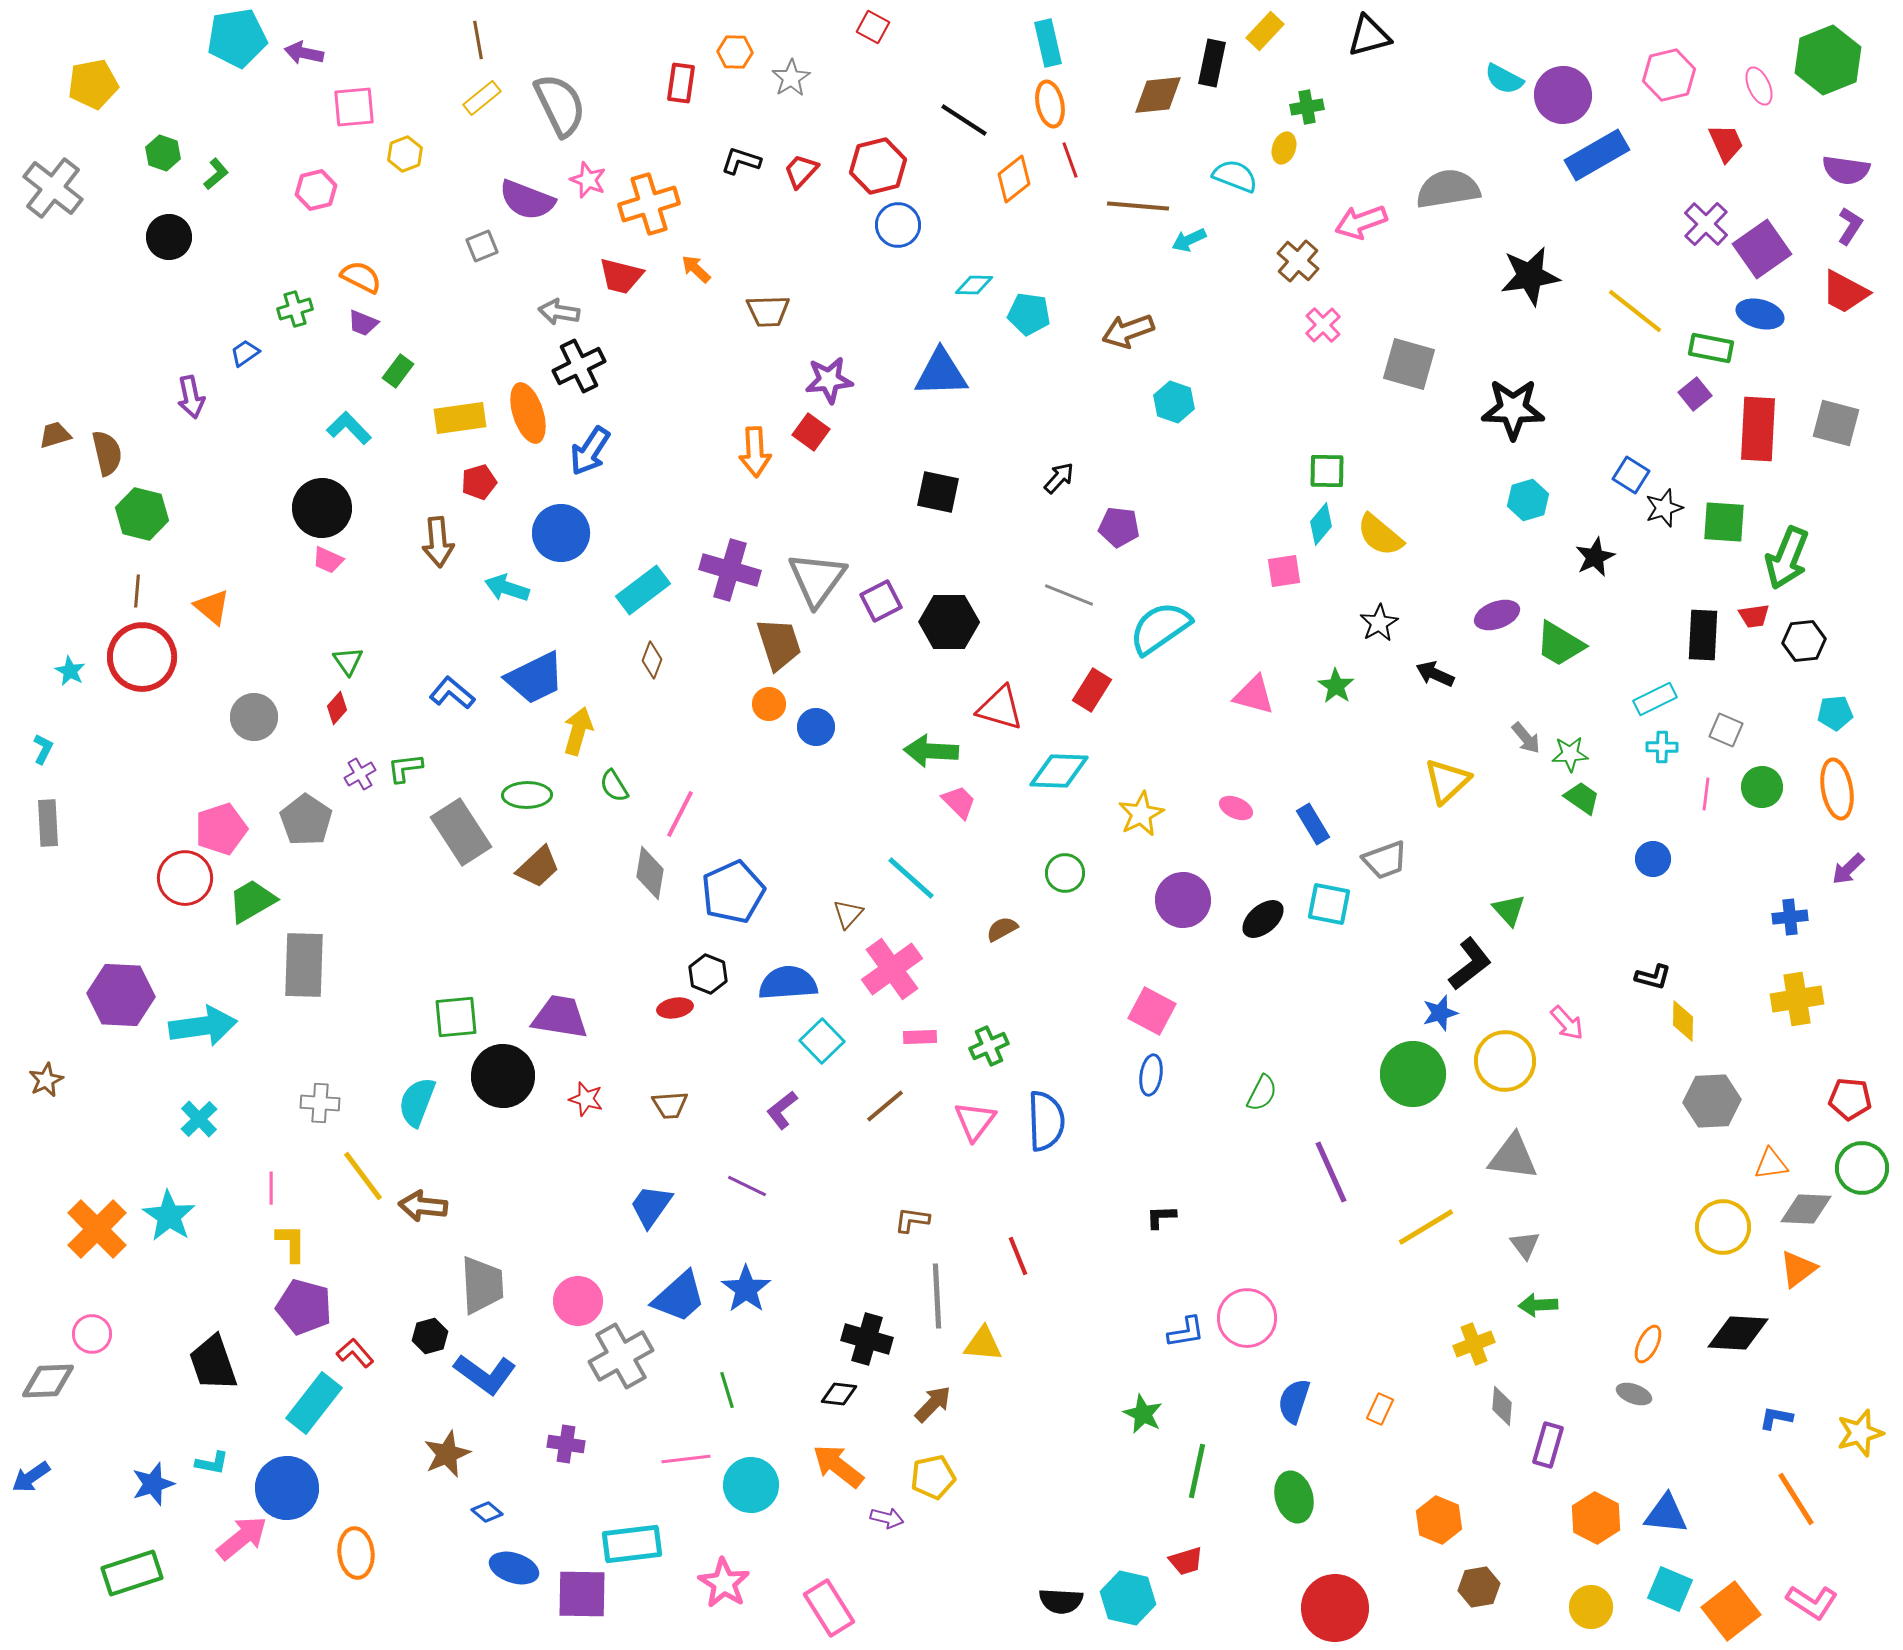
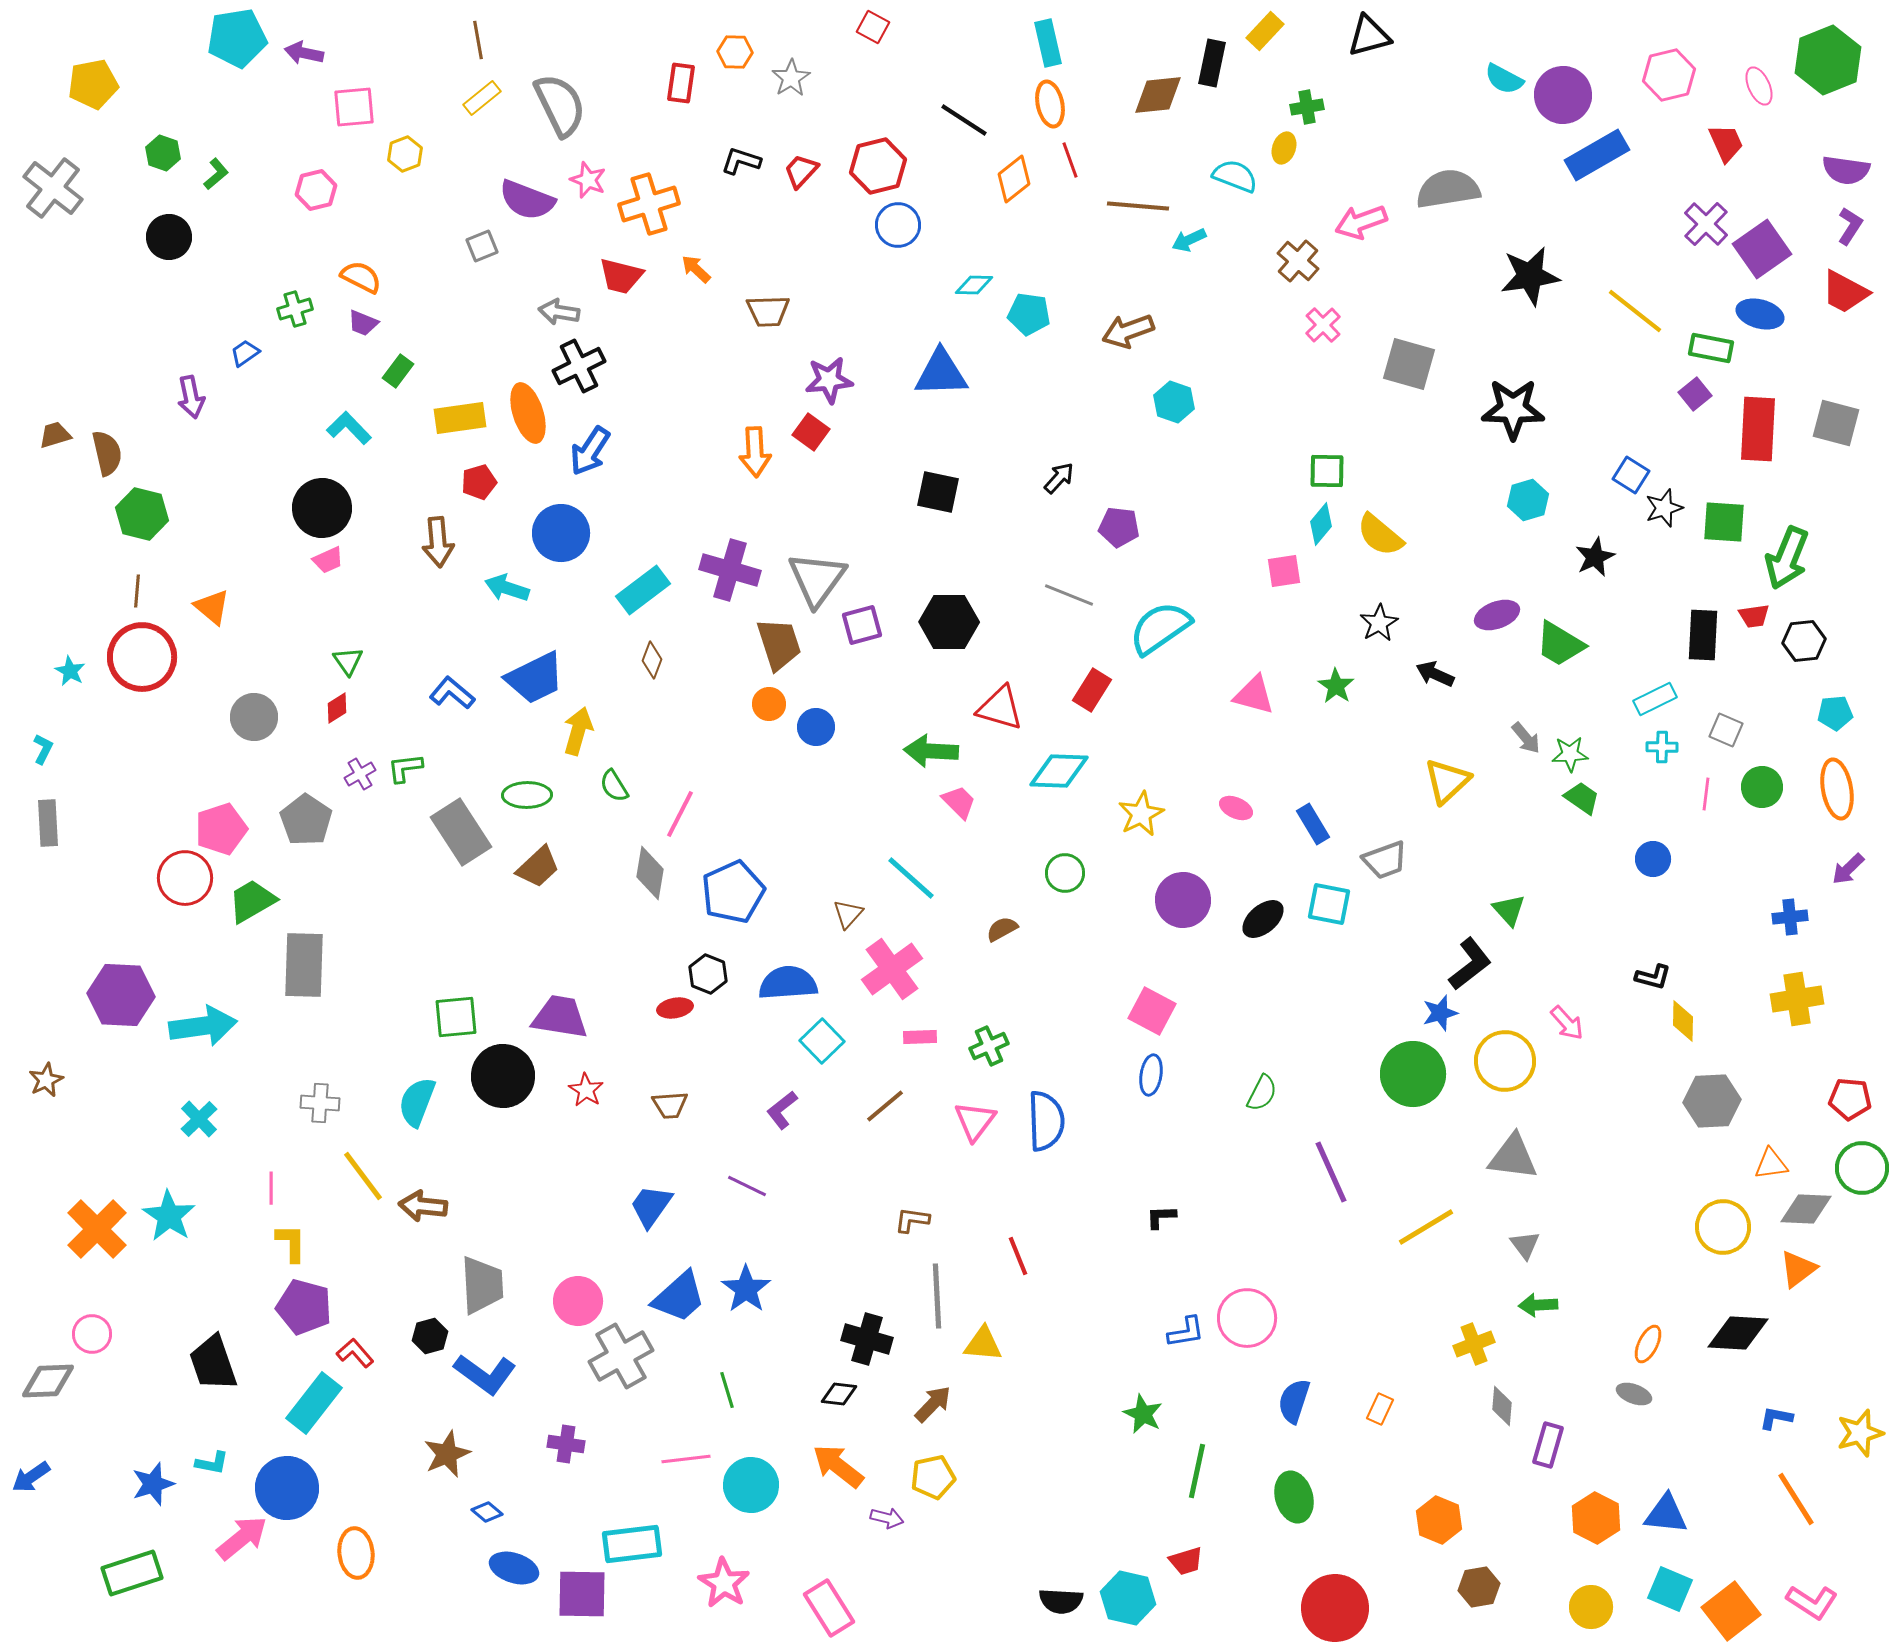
pink trapezoid at (328, 560): rotated 48 degrees counterclockwise
purple square at (881, 601): moved 19 px left, 24 px down; rotated 12 degrees clockwise
red diamond at (337, 708): rotated 16 degrees clockwise
red star at (586, 1099): moved 9 px up; rotated 16 degrees clockwise
